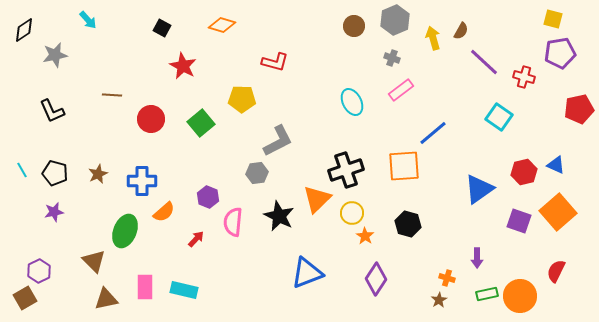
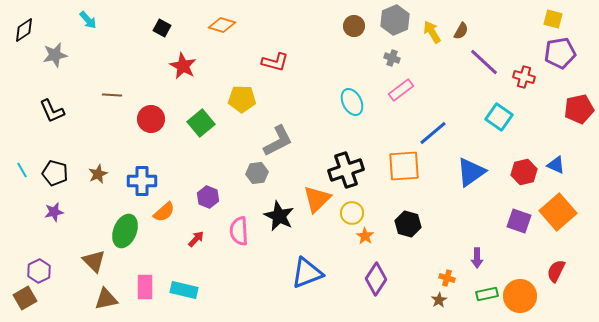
yellow arrow at (433, 38): moved 1 px left, 6 px up; rotated 15 degrees counterclockwise
blue triangle at (479, 189): moved 8 px left, 17 px up
pink semicircle at (233, 222): moved 6 px right, 9 px down; rotated 8 degrees counterclockwise
